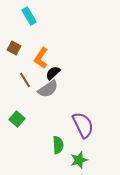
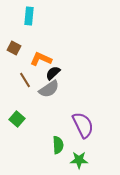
cyan rectangle: rotated 36 degrees clockwise
orange L-shape: moved 1 px down; rotated 80 degrees clockwise
gray semicircle: moved 1 px right
green star: rotated 18 degrees clockwise
